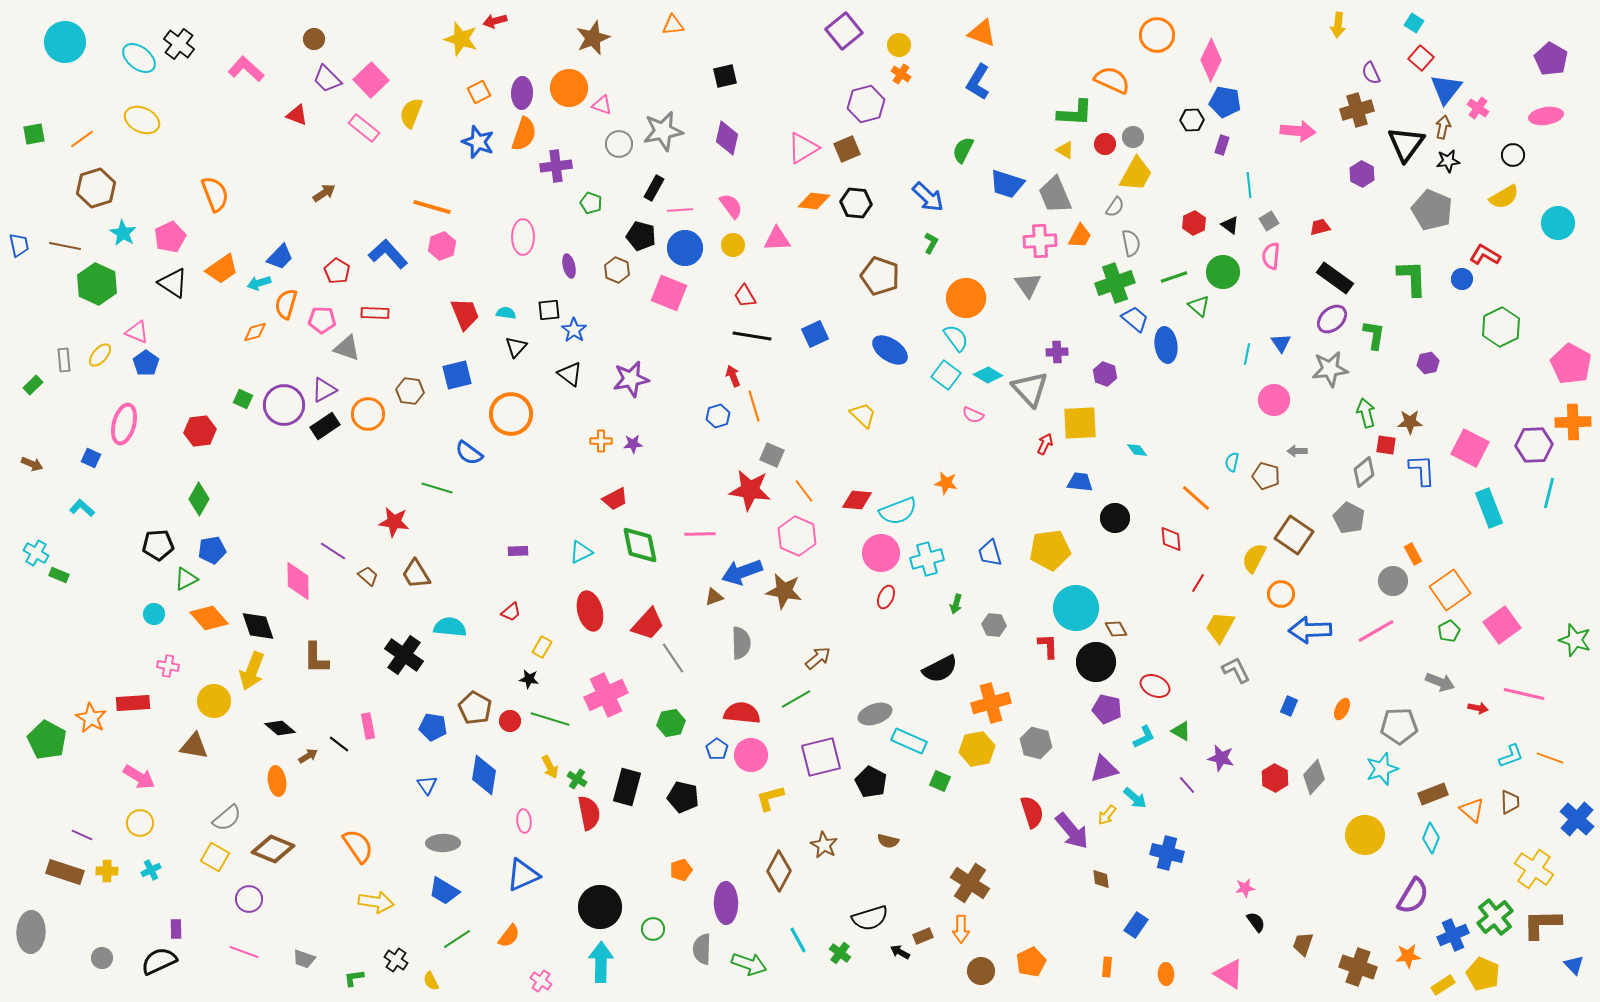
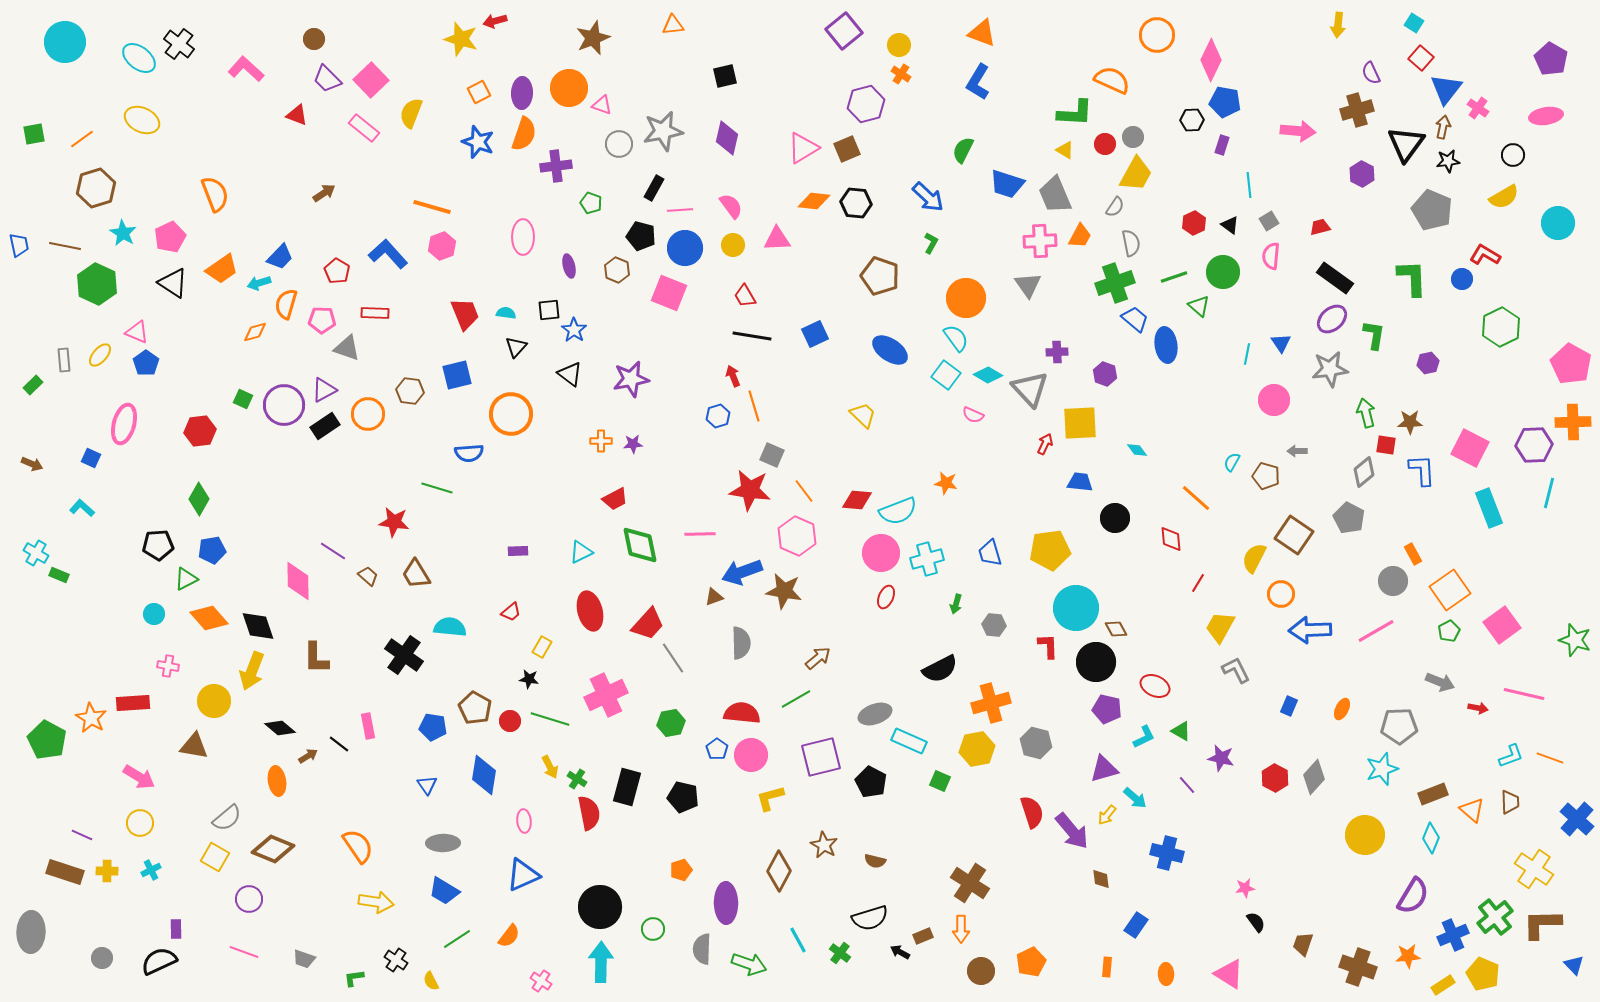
blue semicircle at (469, 453): rotated 40 degrees counterclockwise
cyan semicircle at (1232, 462): rotated 18 degrees clockwise
brown semicircle at (888, 841): moved 13 px left, 20 px down
